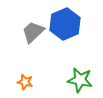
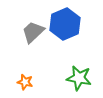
green star: moved 1 px left, 2 px up
